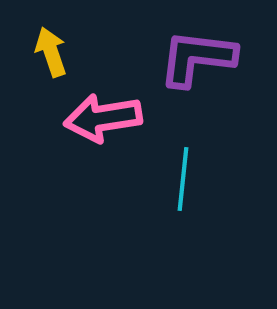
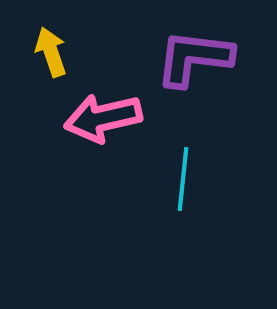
purple L-shape: moved 3 px left
pink arrow: rotated 4 degrees counterclockwise
